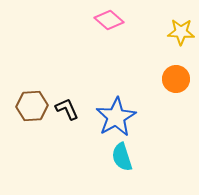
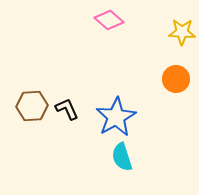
yellow star: moved 1 px right
